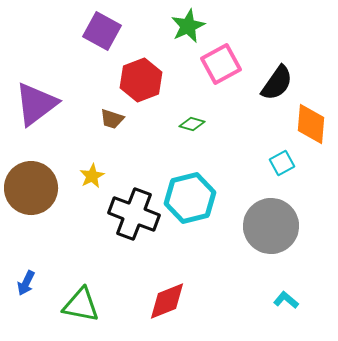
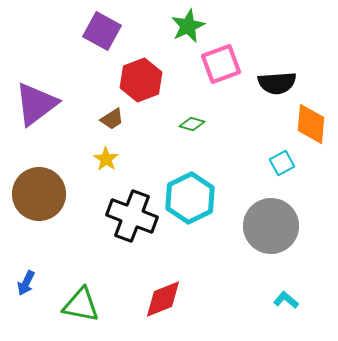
pink square: rotated 9 degrees clockwise
black semicircle: rotated 51 degrees clockwise
brown trapezoid: rotated 50 degrees counterclockwise
yellow star: moved 14 px right, 17 px up; rotated 10 degrees counterclockwise
brown circle: moved 8 px right, 6 px down
cyan hexagon: rotated 12 degrees counterclockwise
black cross: moved 2 px left, 2 px down
red diamond: moved 4 px left, 2 px up
